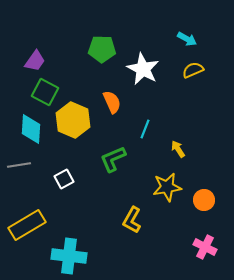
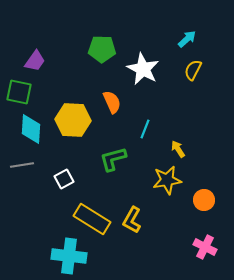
cyan arrow: rotated 72 degrees counterclockwise
yellow semicircle: rotated 40 degrees counterclockwise
green square: moved 26 px left; rotated 16 degrees counterclockwise
yellow hexagon: rotated 20 degrees counterclockwise
green L-shape: rotated 8 degrees clockwise
gray line: moved 3 px right
yellow star: moved 7 px up
yellow rectangle: moved 65 px right, 6 px up; rotated 63 degrees clockwise
